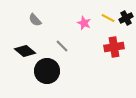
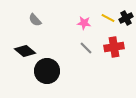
pink star: rotated 16 degrees counterclockwise
gray line: moved 24 px right, 2 px down
